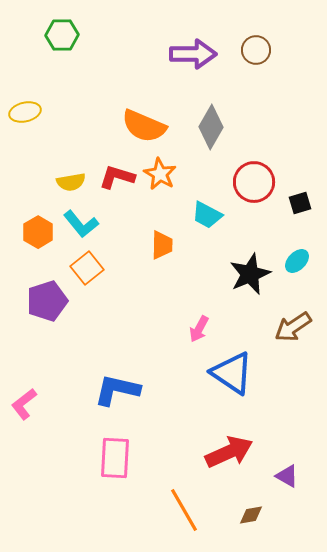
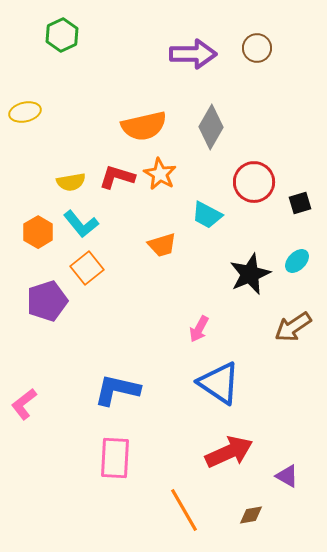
green hexagon: rotated 24 degrees counterclockwise
brown circle: moved 1 px right, 2 px up
orange semicircle: rotated 36 degrees counterclockwise
orange trapezoid: rotated 72 degrees clockwise
blue triangle: moved 13 px left, 10 px down
